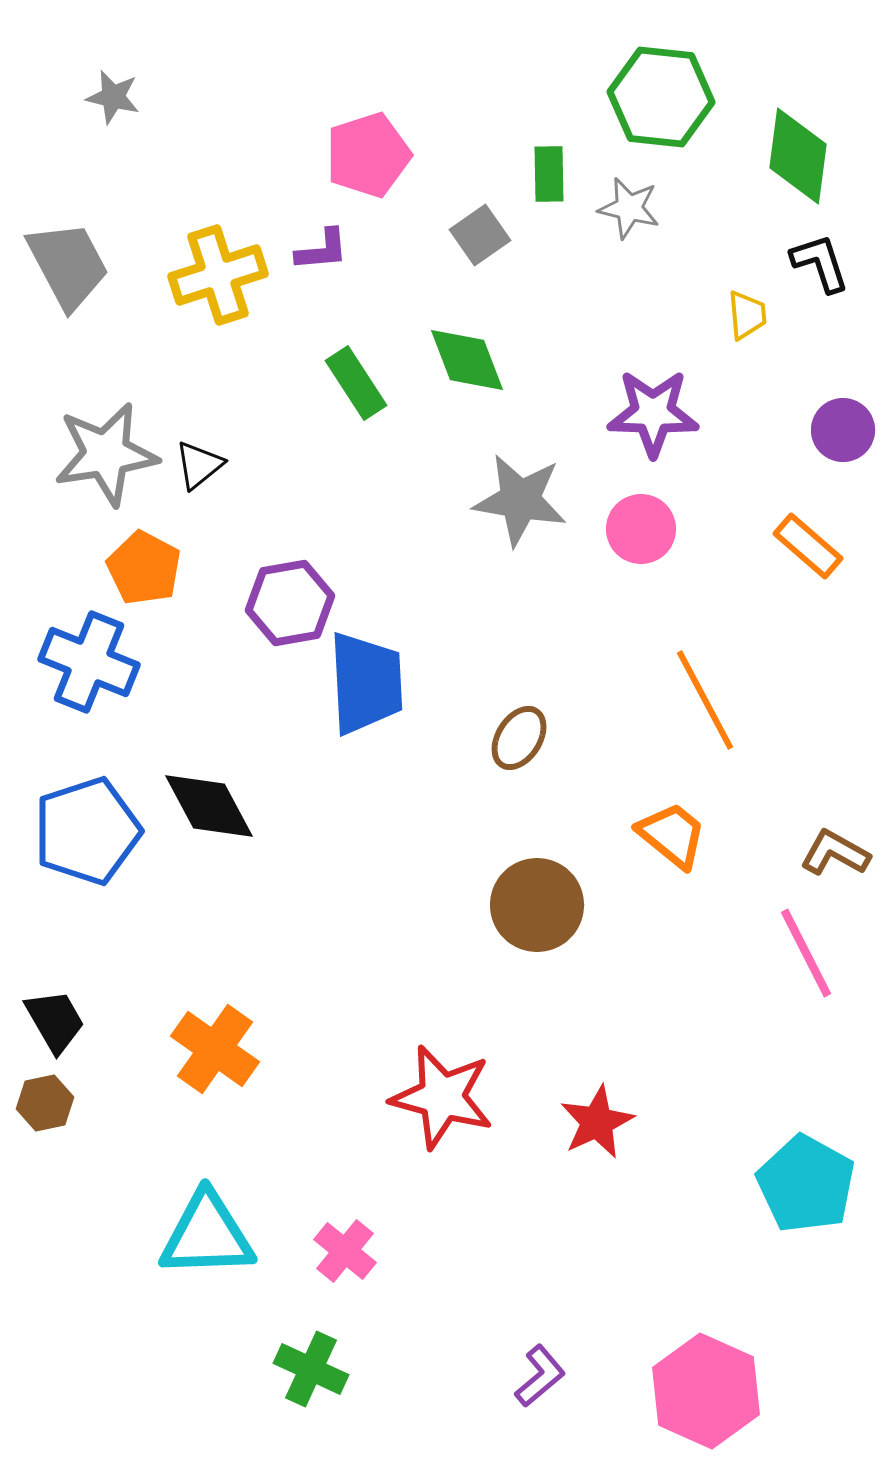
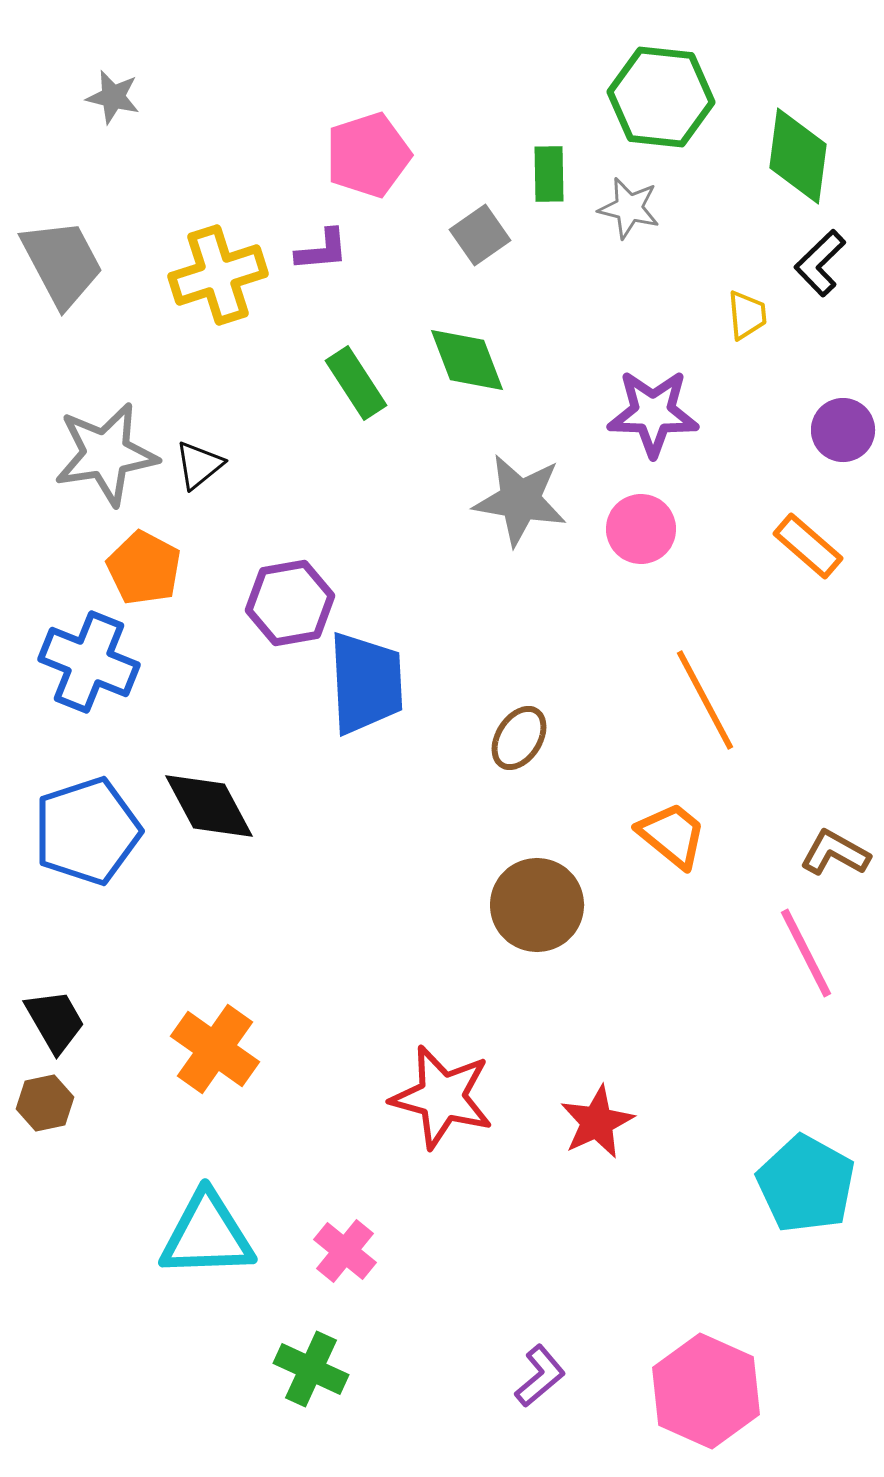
black L-shape at (820, 263): rotated 116 degrees counterclockwise
gray trapezoid at (68, 265): moved 6 px left, 2 px up
